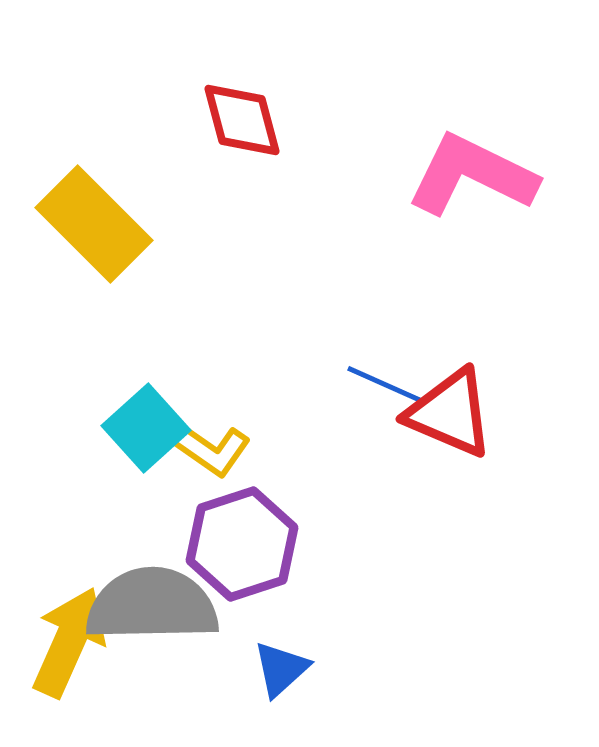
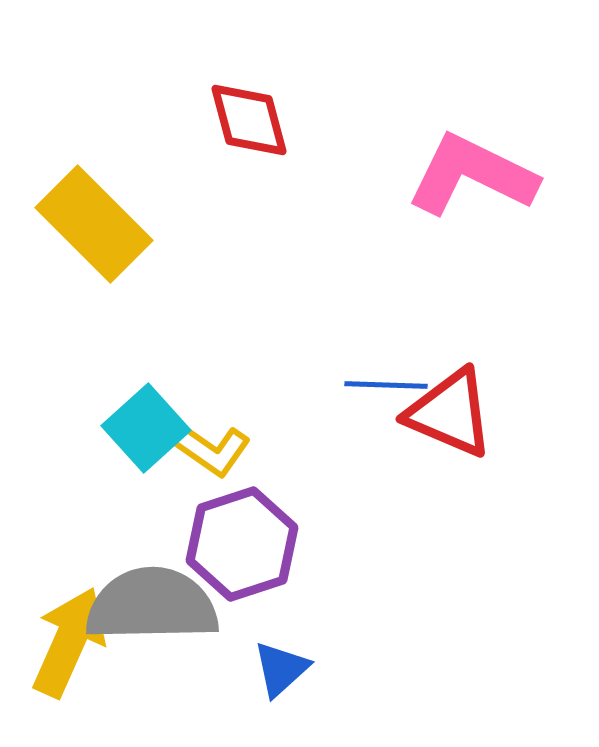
red diamond: moved 7 px right
blue line: rotated 22 degrees counterclockwise
